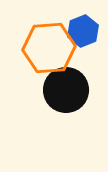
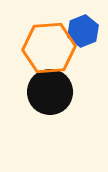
black circle: moved 16 px left, 2 px down
